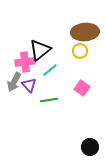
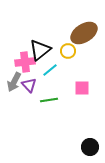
brown ellipse: moved 1 px left, 1 px down; rotated 28 degrees counterclockwise
yellow circle: moved 12 px left
pink square: rotated 35 degrees counterclockwise
